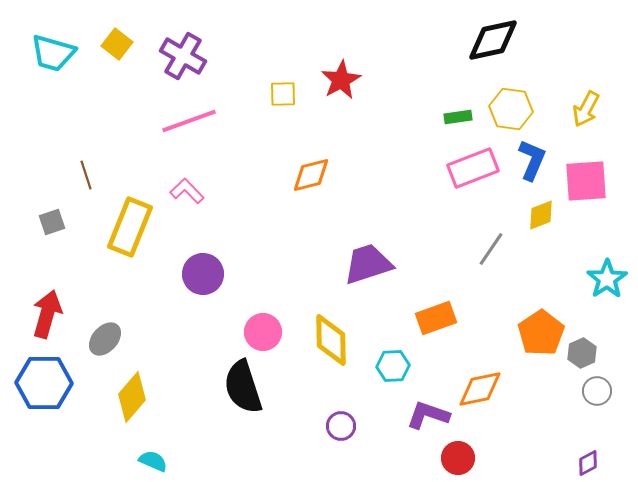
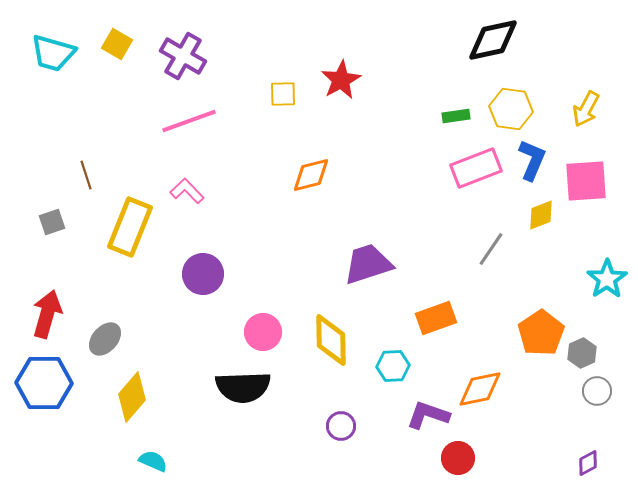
yellow square at (117, 44): rotated 8 degrees counterclockwise
green rectangle at (458, 117): moved 2 px left, 1 px up
pink rectangle at (473, 168): moved 3 px right
black semicircle at (243, 387): rotated 74 degrees counterclockwise
